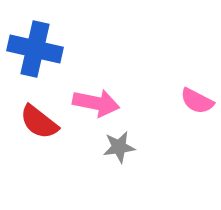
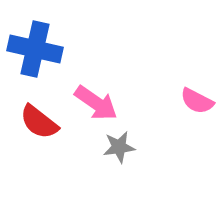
pink arrow: rotated 24 degrees clockwise
